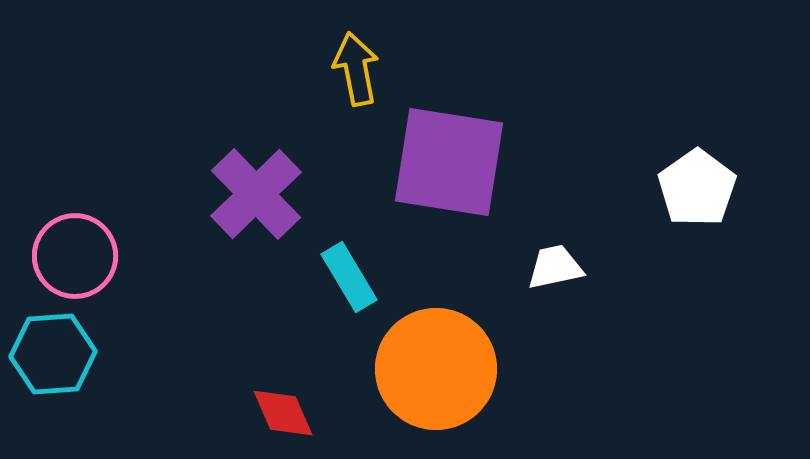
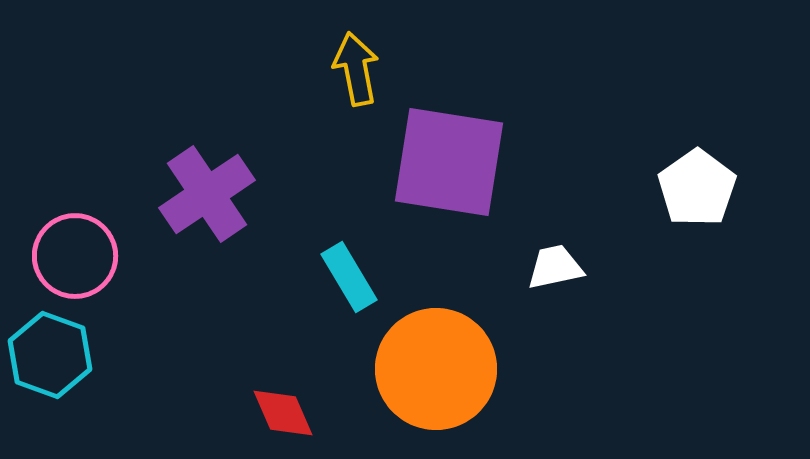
purple cross: moved 49 px left; rotated 10 degrees clockwise
cyan hexagon: moved 3 px left, 1 px down; rotated 24 degrees clockwise
